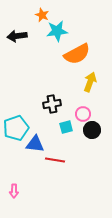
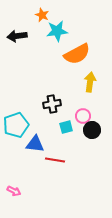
yellow arrow: rotated 12 degrees counterclockwise
pink circle: moved 2 px down
cyan pentagon: moved 3 px up
pink arrow: rotated 64 degrees counterclockwise
